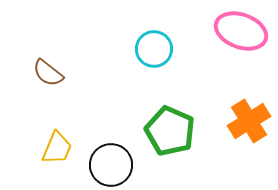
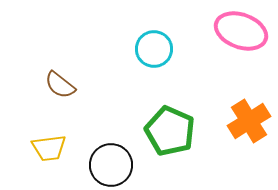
brown semicircle: moved 12 px right, 12 px down
yellow trapezoid: moved 8 px left; rotated 60 degrees clockwise
